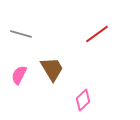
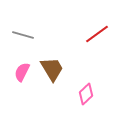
gray line: moved 2 px right, 1 px down
pink semicircle: moved 3 px right, 3 px up
pink diamond: moved 3 px right, 6 px up
